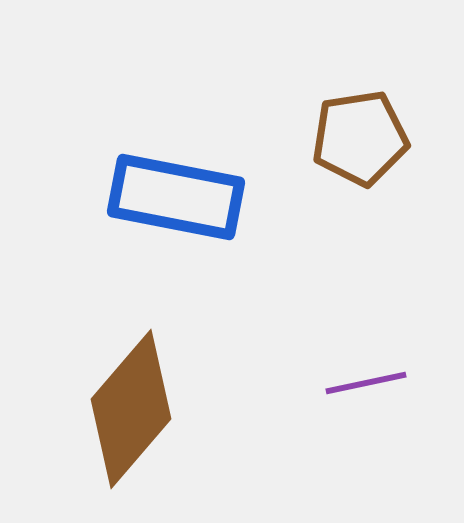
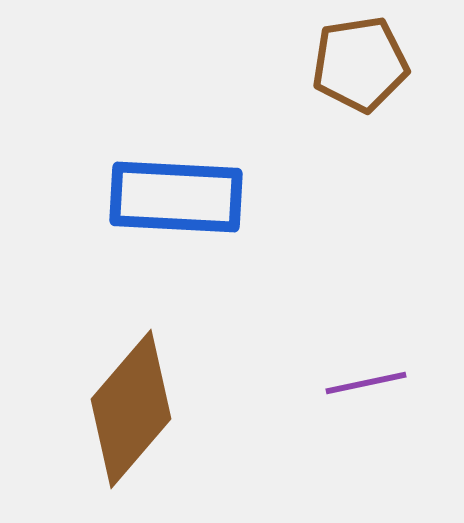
brown pentagon: moved 74 px up
blue rectangle: rotated 8 degrees counterclockwise
